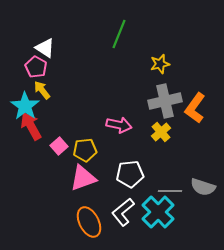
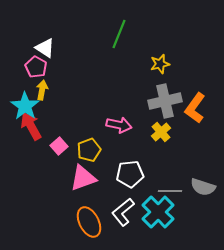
yellow arrow: rotated 48 degrees clockwise
yellow pentagon: moved 4 px right; rotated 15 degrees counterclockwise
